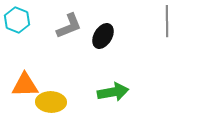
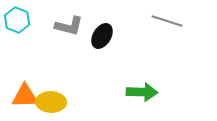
gray line: rotated 72 degrees counterclockwise
gray L-shape: rotated 36 degrees clockwise
black ellipse: moved 1 px left
orange triangle: moved 11 px down
green arrow: moved 29 px right; rotated 12 degrees clockwise
